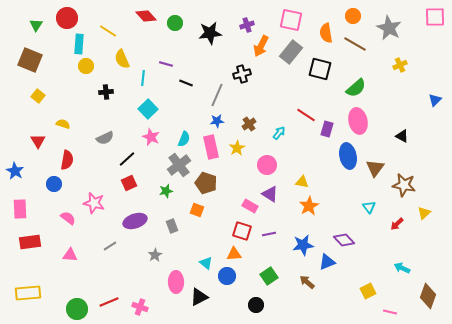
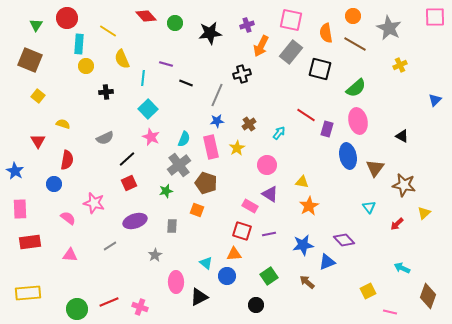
gray rectangle at (172, 226): rotated 24 degrees clockwise
